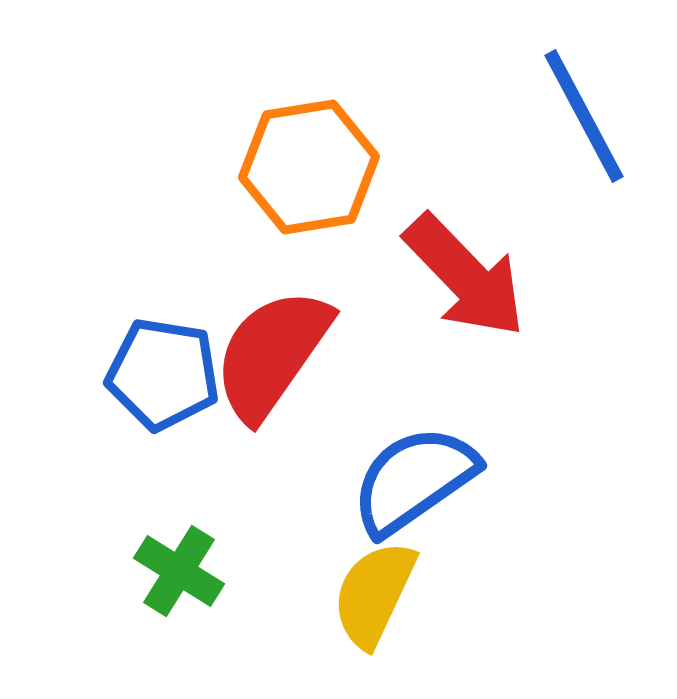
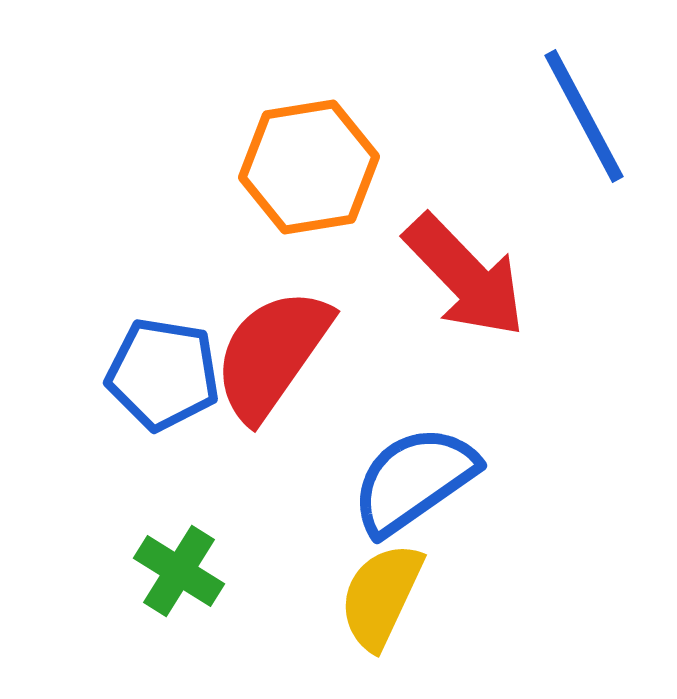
yellow semicircle: moved 7 px right, 2 px down
